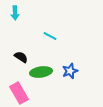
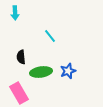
cyan line: rotated 24 degrees clockwise
black semicircle: rotated 128 degrees counterclockwise
blue star: moved 2 px left
